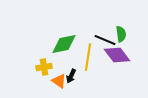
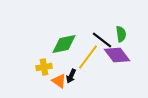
black line: moved 3 px left; rotated 15 degrees clockwise
yellow line: rotated 28 degrees clockwise
